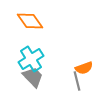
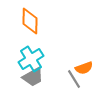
orange diamond: rotated 36 degrees clockwise
gray trapezoid: rotated 105 degrees clockwise
gray line: moved 3 px left, 2 px up; rotated 18 degrees counterclockwise
